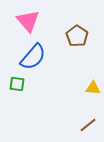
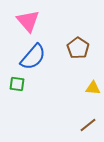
brown pentagon: moved 1 px right, 12 px down
